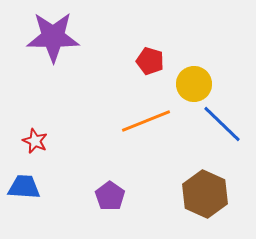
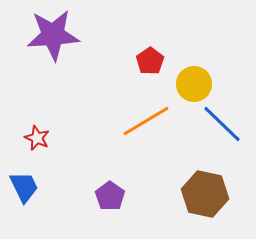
purple star: moved 2 px up; rotated 4 degrees counterclockwise
red pentagon: rotated 20 degrees clockwise
orange line: rotated 9 degrees counterclockwise
red star: moved 2 px right, 3 px up
blue trapezoid: rotated 60 degrees clockwise
brown hexagon: rotated 12 degrees counterclockwise
